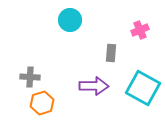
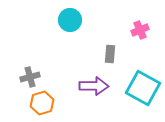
gray rectangle: moved 1 px left, 1 px down
gray cross: rotated 18 degrees counterclockwise
